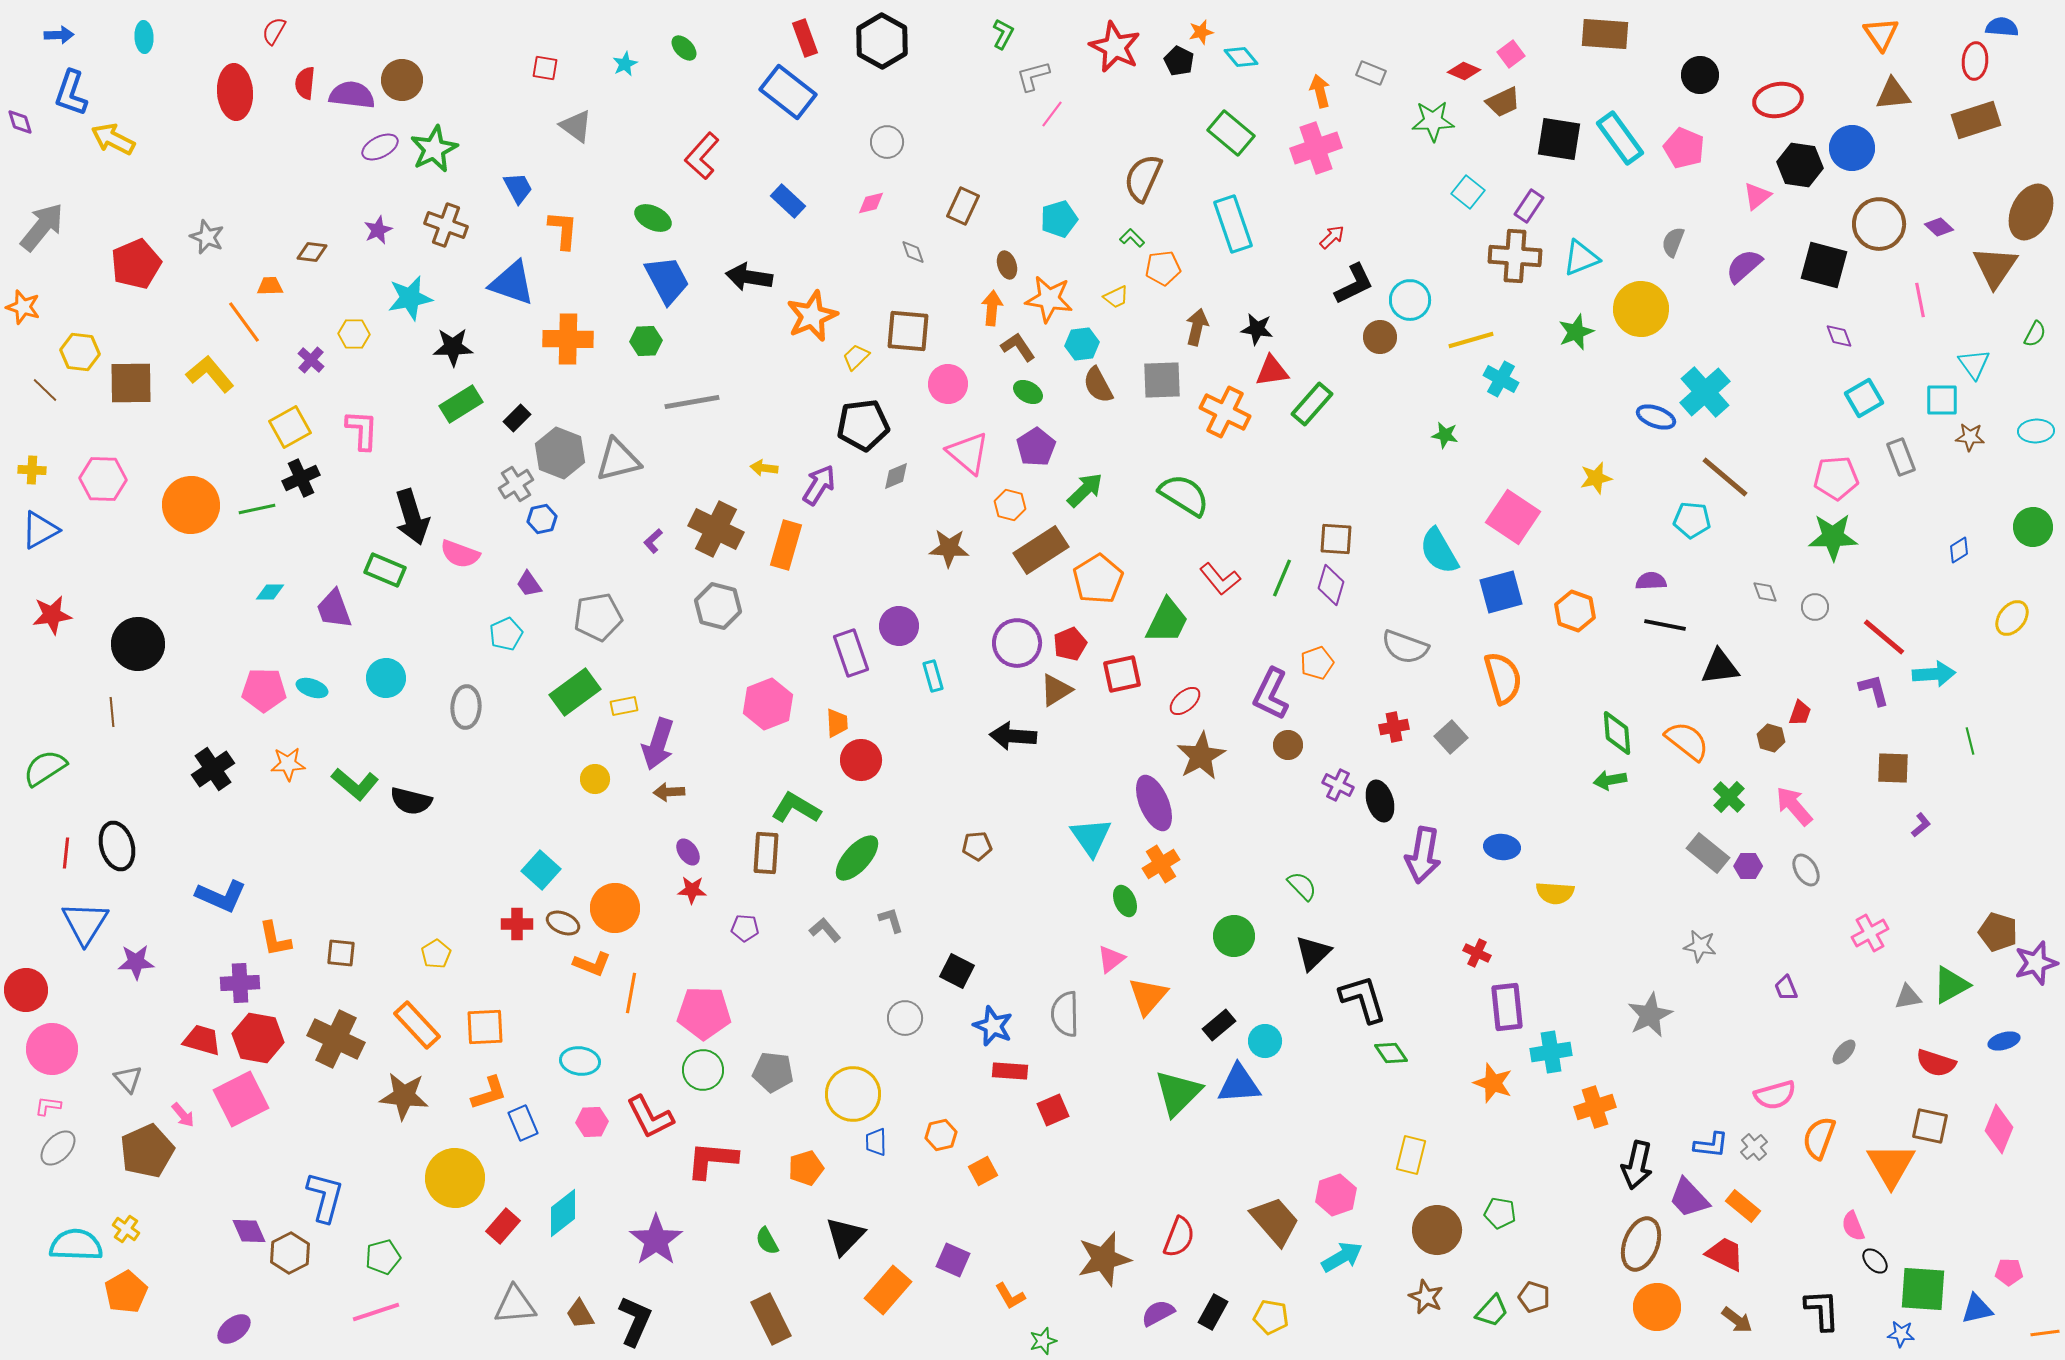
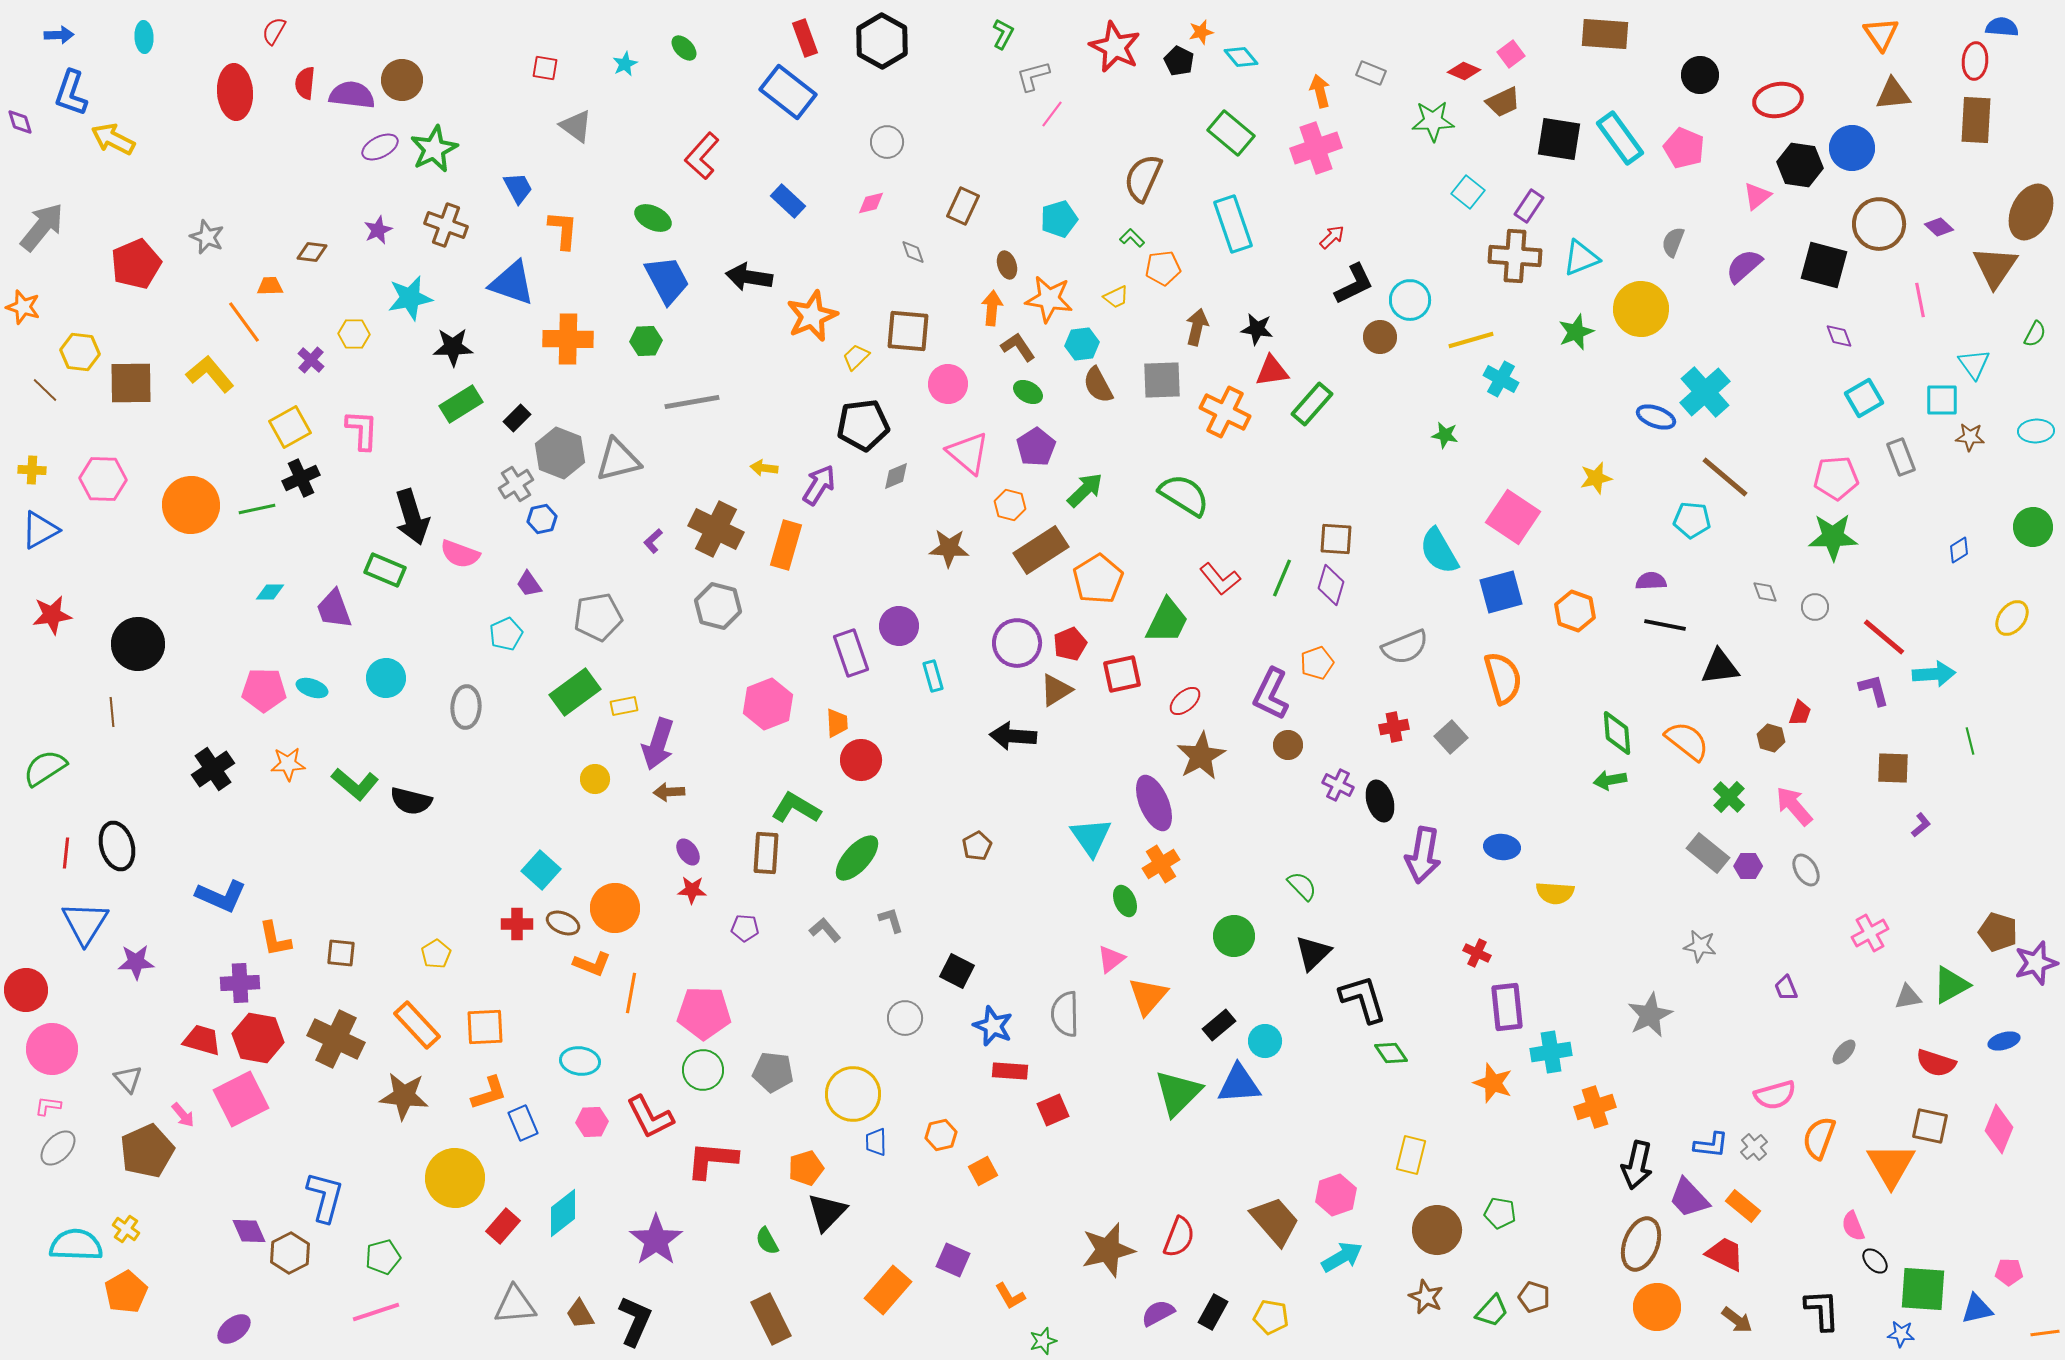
brown rectangle at (1976, 120): rotated 69 degrees counterclockwise
gray semicircle at (1405, 647): rotated 42 degrees counterclockwise
brown pentagon at (977, 846): rotated 24 degrees counterclockwise
black triangle at (845, 1236): moved 18 px left, 24 px up
brown star at (1104, 1259): moved 4 px right, 9 px up
